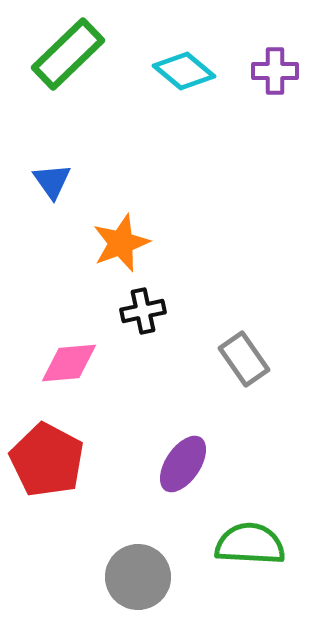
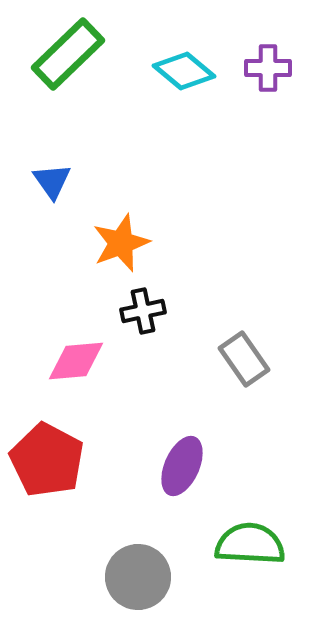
purple cross: moved 7 px left, 3 px up
pink diamond: moved 7 px right, 2 px up
purple ellipse: moved 1 px left, 2 px down; rotated 10 degrees counterclockwise
